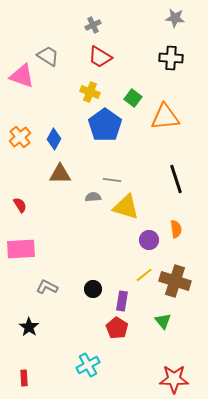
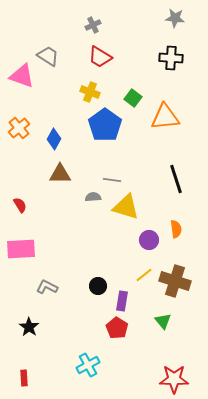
orange cross: moved 1 px left, 9 px up
black circle: moved 5 px right, 3 px up
